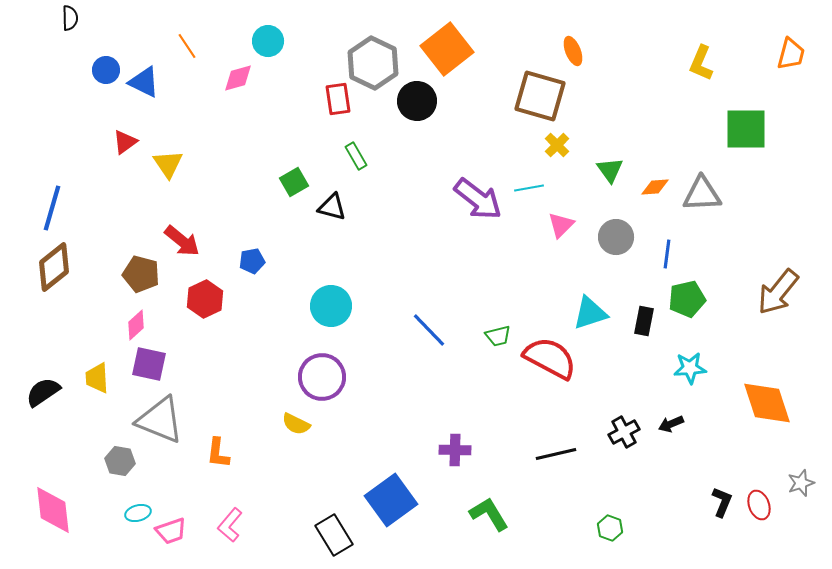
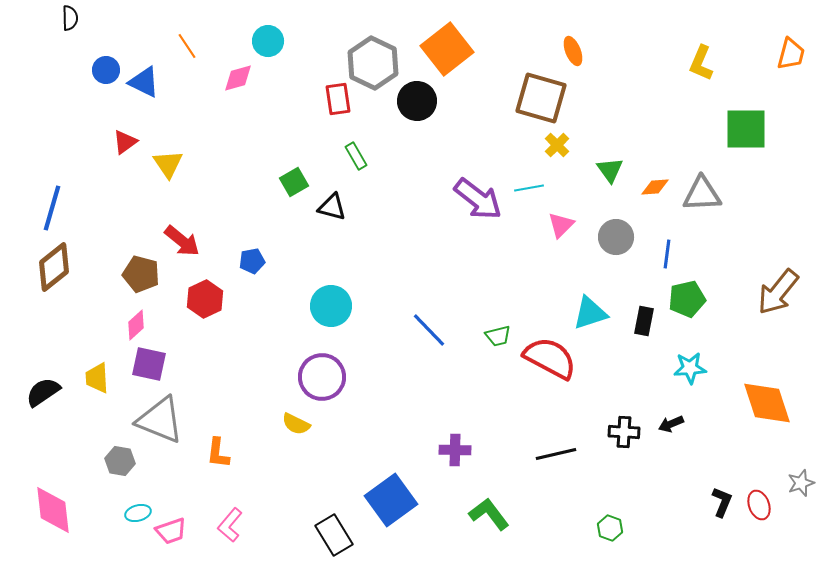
brown square at (540, 96): moved 1 px right, 2 px down
black cross at (624, 432): rotated 32 degrees clockwise
green L-shape at (489, 514): rotated 6 degrees counterclockwise
